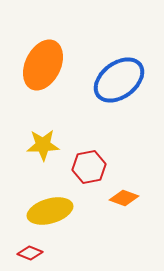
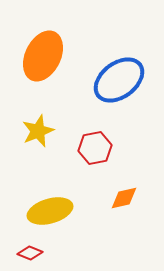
orange ellipse: moved 9 px up
yellow star: moved 5 px left, 14 px up; rotated 20 degrees counterclockwise
red hexagon: moved 6 px right, 19 px up
orange diamond: rotated 32 degrees counterclockwise
